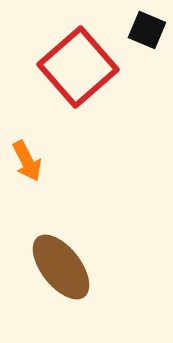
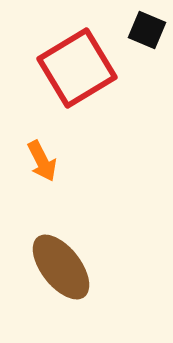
red square: moved 1 px left, 1 px down; rotated 10 degrees clockwise
orange arrow: moved 15 px right
